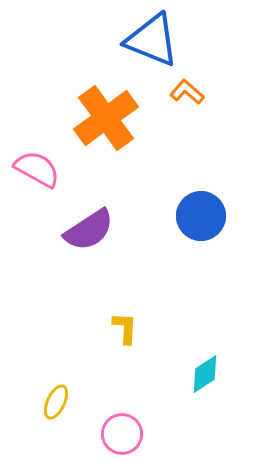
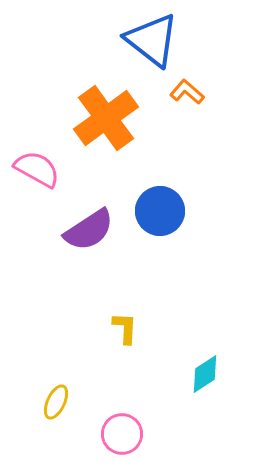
blue triangle: rotated 16 degrees clockwise
blue circle: moved 41 px left, 5 px up
